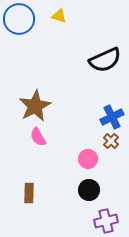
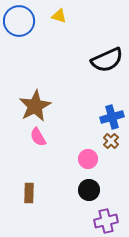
blue circle: moved 2 px down
black semicircle: moved 2 px right
blue cross: rotated 10 degrees clockwise
